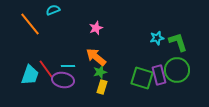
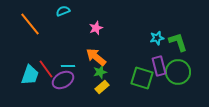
cyan semicircle: moved 10 px right, 1 px down
green circle: moved 1 px right, 2 px down
purple rectangle: moved 9 px up
purple ellipse: rotated 40 degrees counterclockwise
yellow rectangle: rotated 32 degrees clockwise
